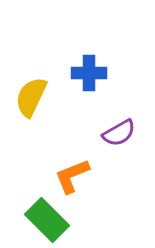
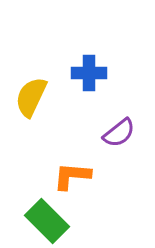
purple semicircle: rotated 8 degrees counterclockwise
orange L-shape: rotated 27 degrees clockwise
green rectangle: moved 1 px down
